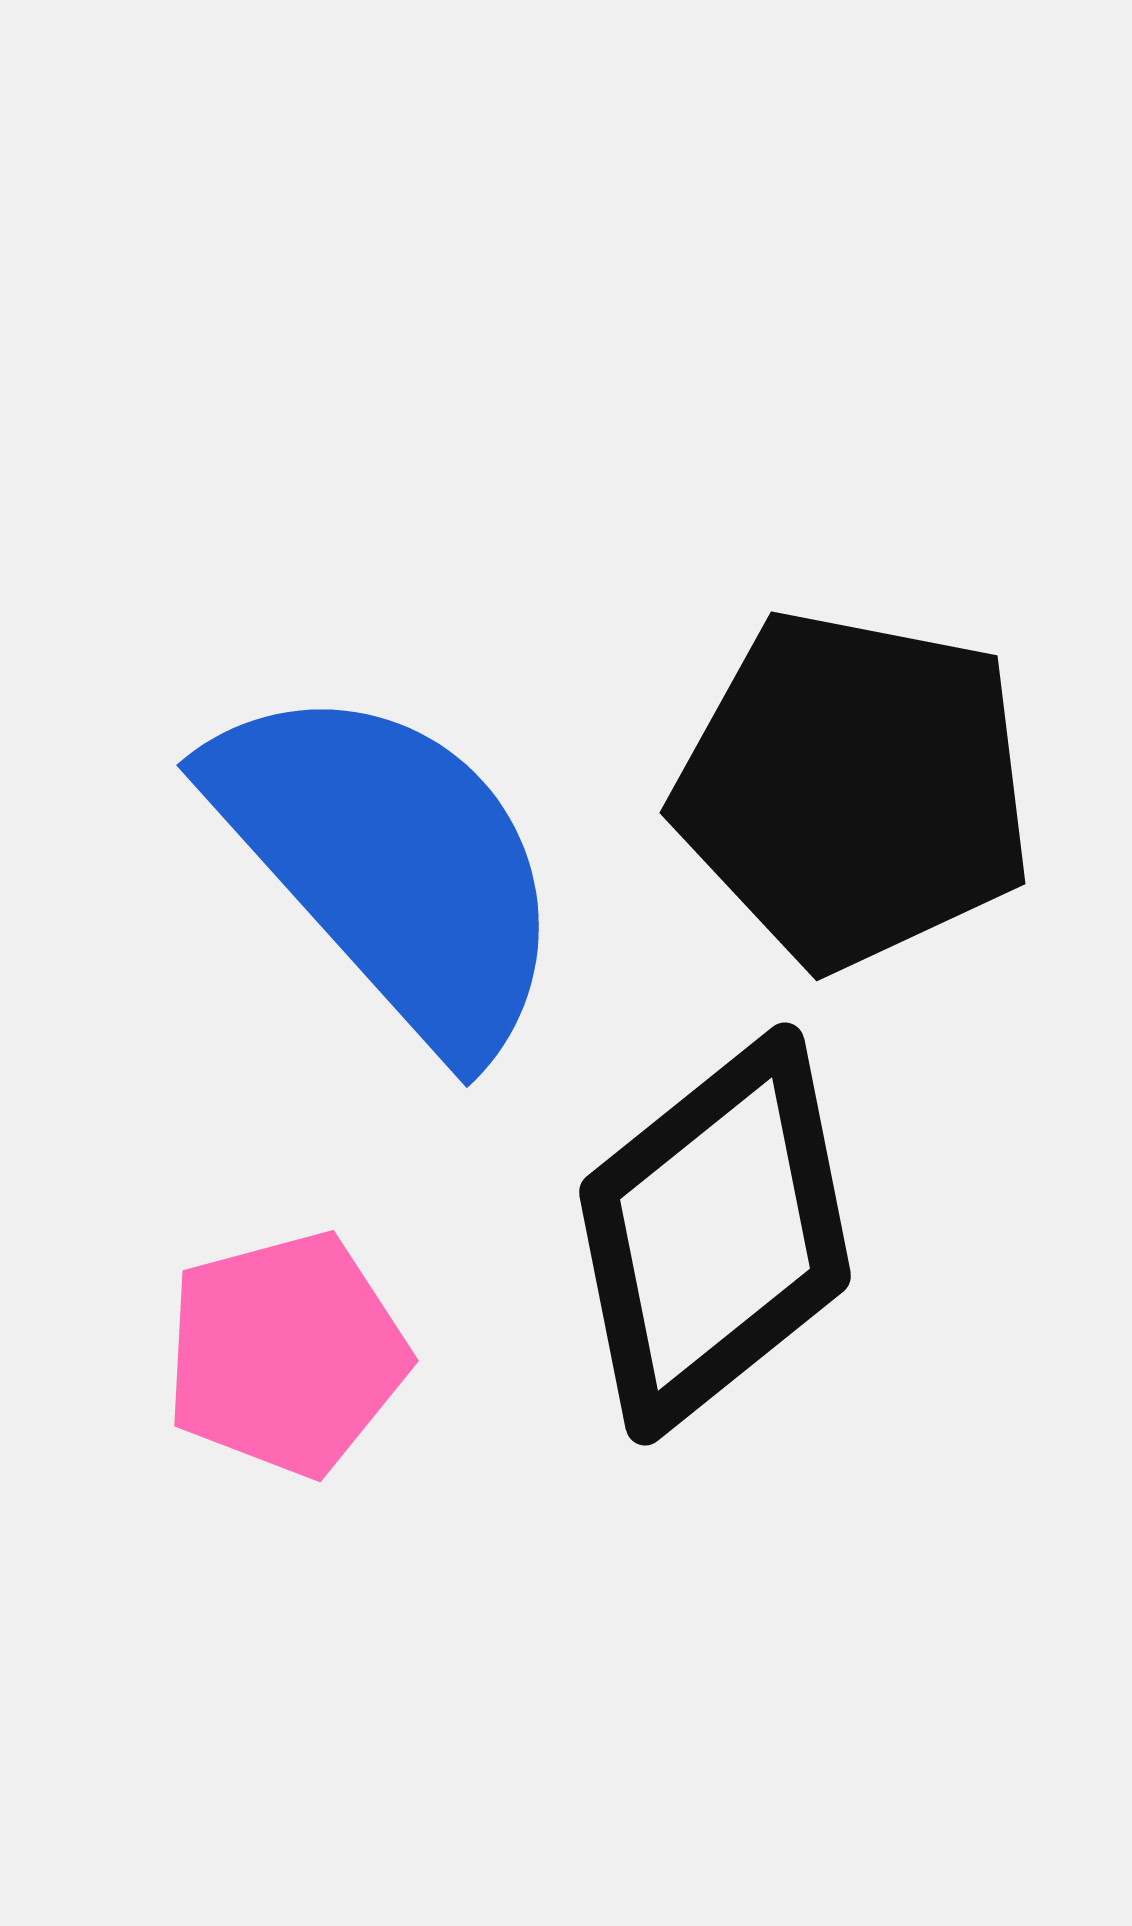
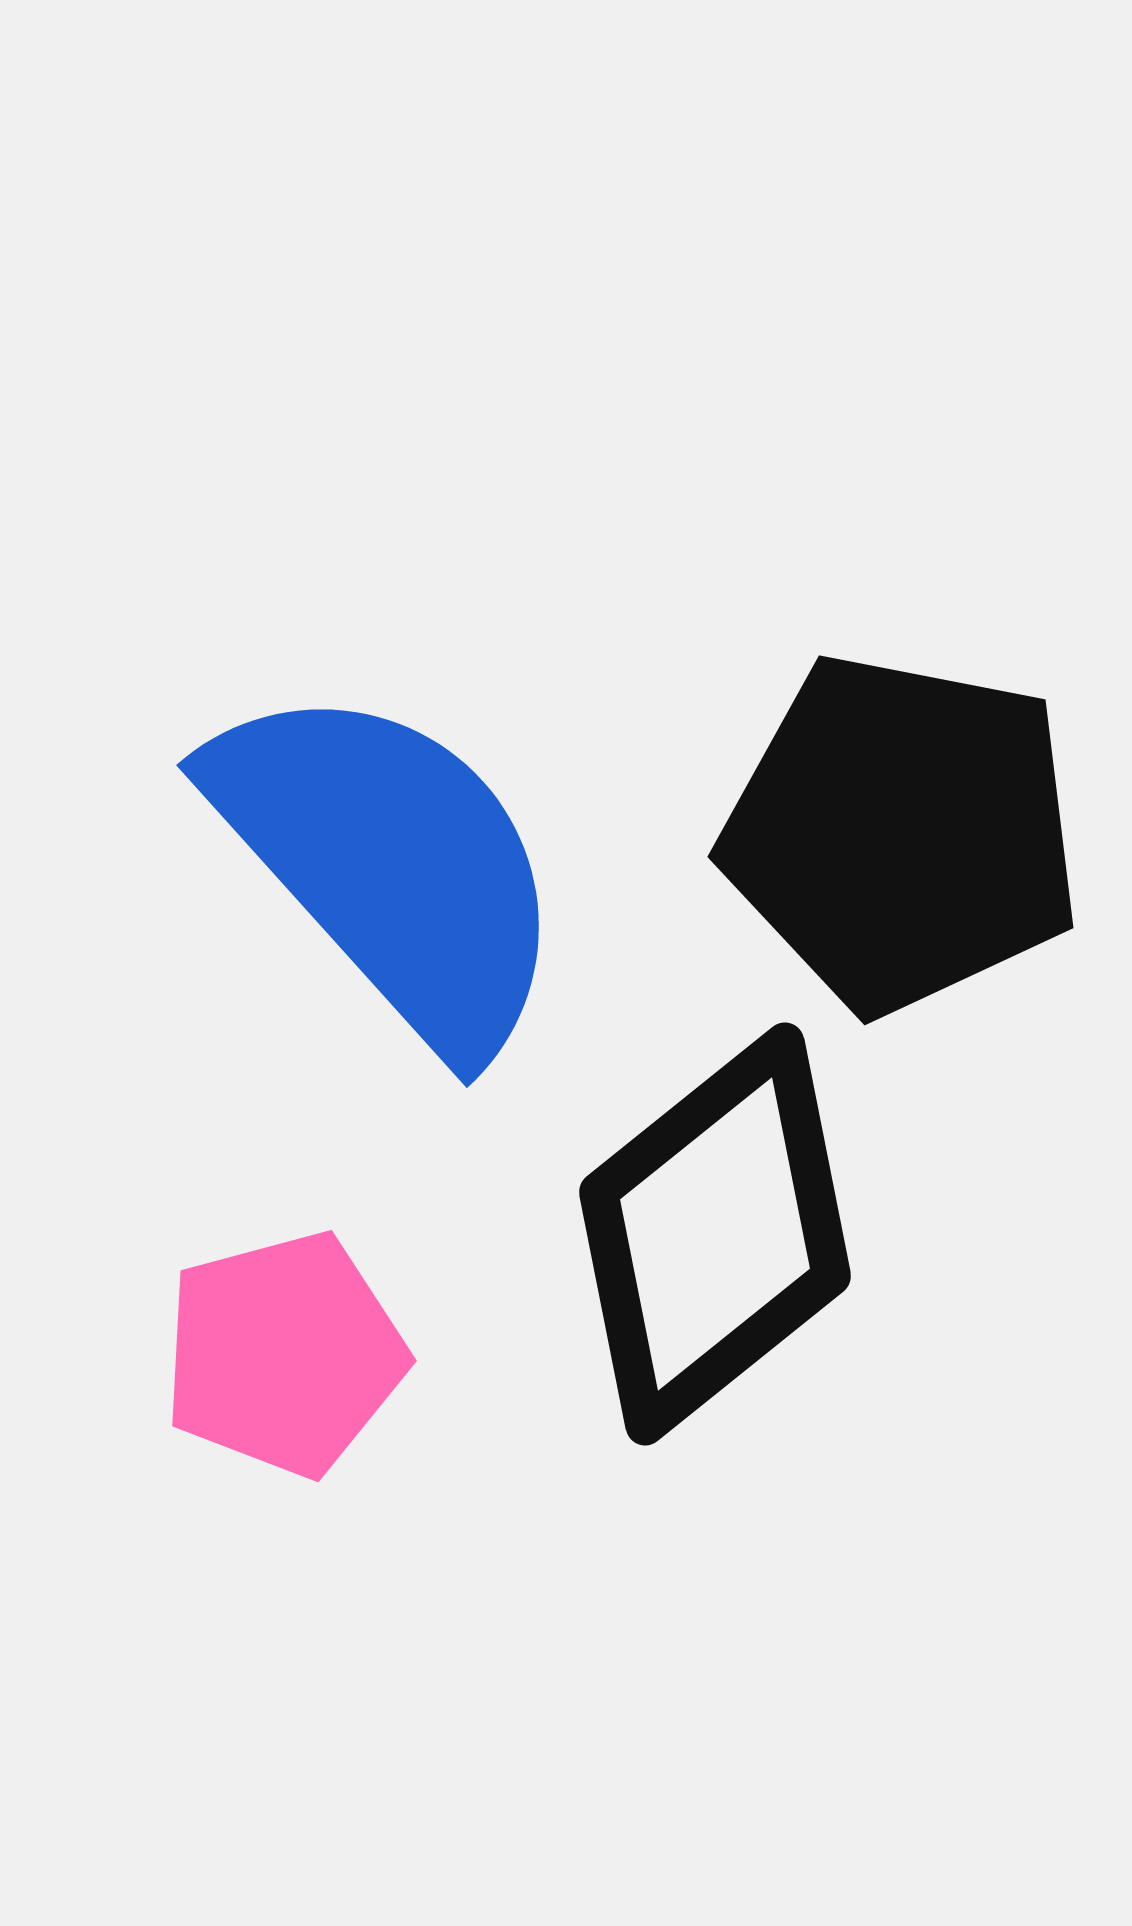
black pentagon: moved 48 px right, 44 px down
pink pentagon: moved 2 px left
